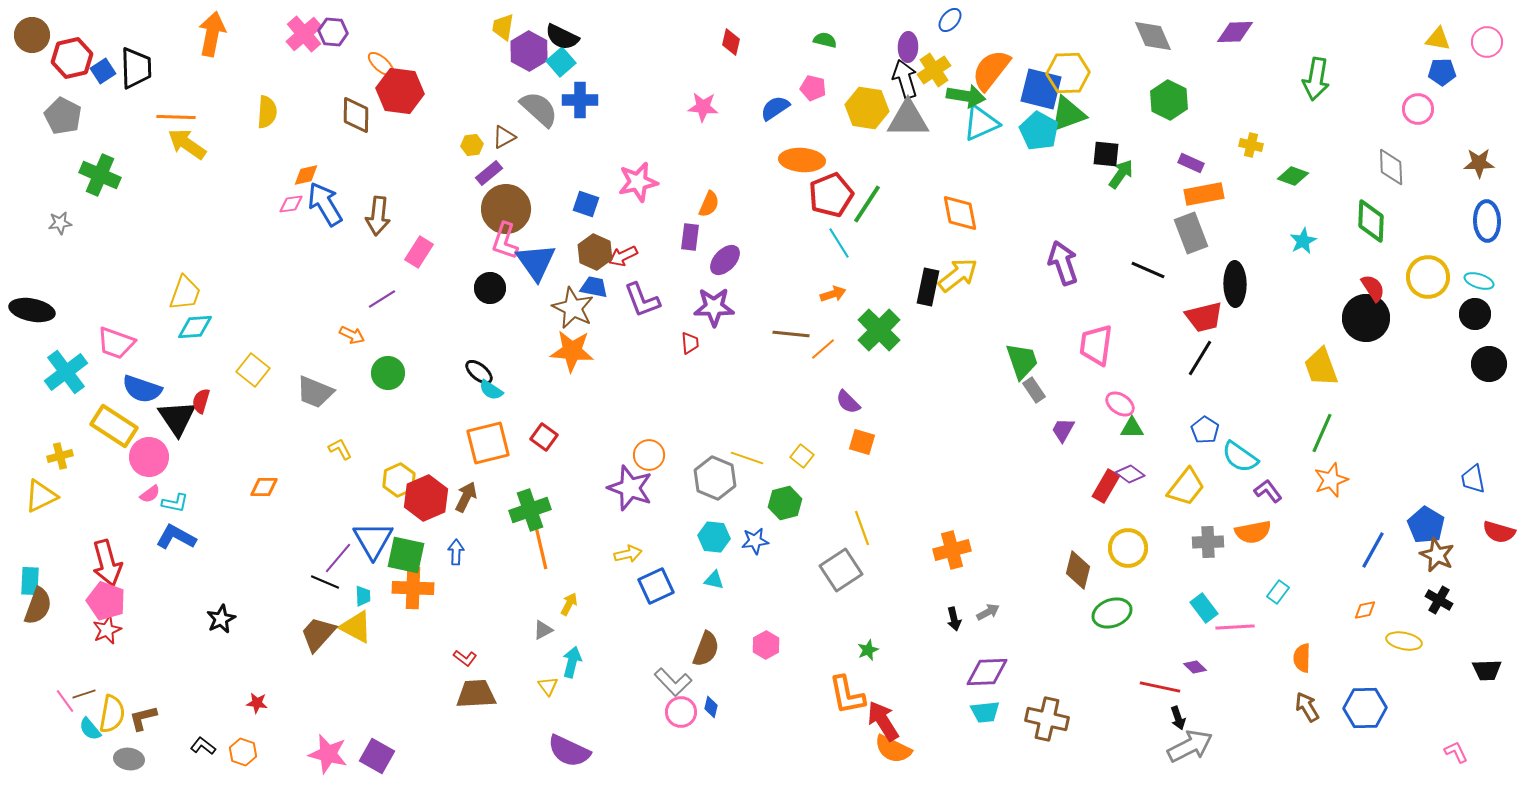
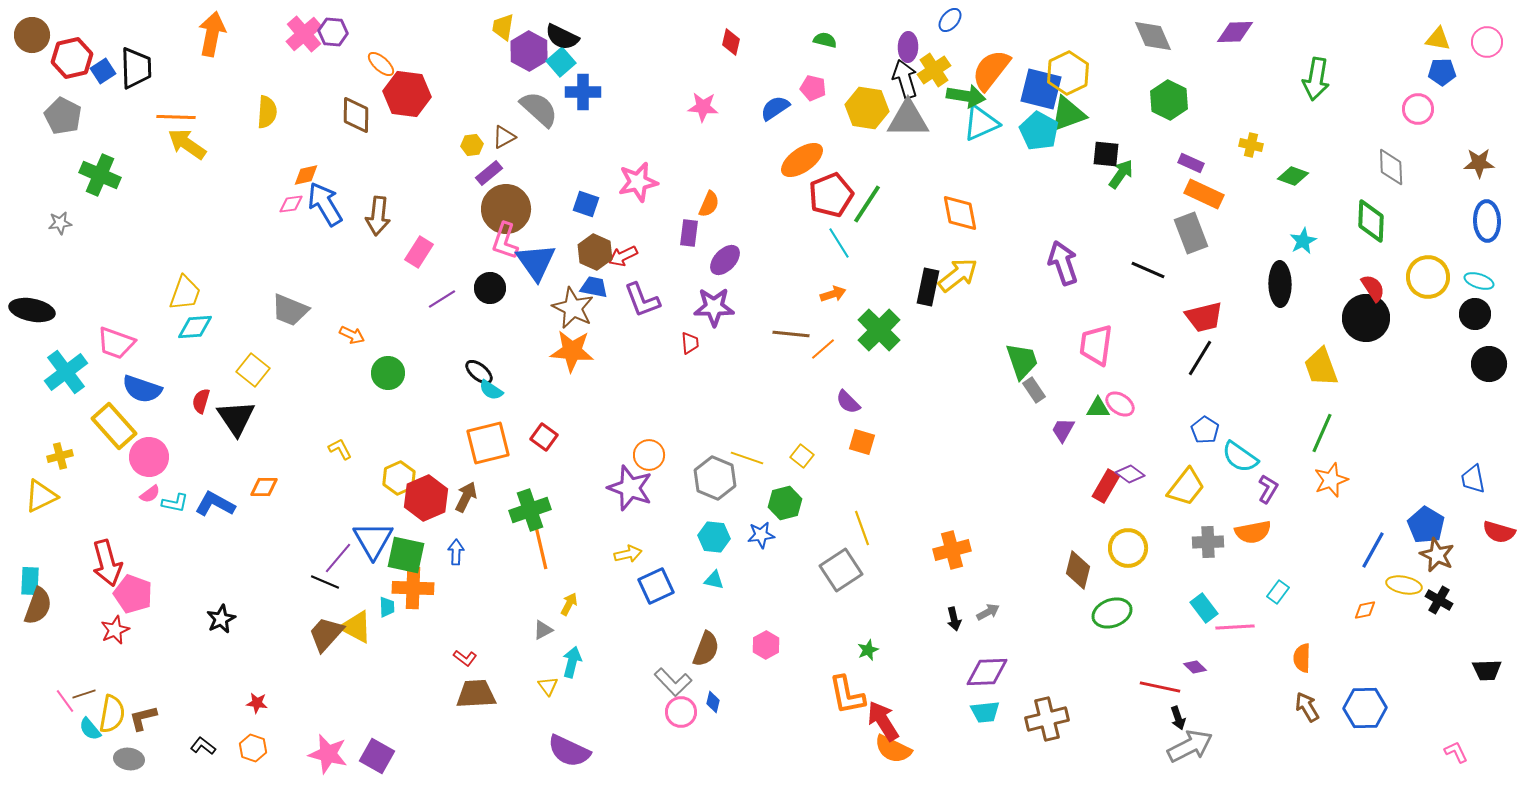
yellow hexagon at (1068, 73): rotated 24 degrees counterclockwise
red hexagon at (400, 91): moved 7 px right, 3 px down
blue cross at (580, 100): moved 3 px right, 8 px up
orange ellipse at (802, 160): rotated 39 degrees counterclockwise
orange rectangle at (1204, 194): rotated 36 degrees clockwise
purple rectangle at (690, 237): moved 1 px left, 4 px up
black ellipse at (1235, 284): moved 45 px right
purple line at (382, 299): moved 60 px right
gray trapezoid at (315, 392): moved 25 px left, 82 px up
black triangle at (177, 418): moved 59 px right
yellow rectangle at (114, 426): rotated 15 degrees clockwise
green triangle at (1132, 428): moved 34 px left, 20 px up
yellow hexagon at (399, 480): moved 2 px up
purple L-shape at (1268, 491): moved 2 px up; rotated 68 degrees clockwise
blue L-shape at (176, 537): moved 39 px right, 33 px up
blue star at (755, 541): moved 6 px right, 6 px up
cyan trapezoid at (363, 596): moved 24 px right, 11 px down
pink pentagon at (106, 601): moved 27 px right, 7 px up
red star at (107, 630): moved 8 px right
brown trapezoid at (318, 634): moved 8 px right
yellow ellipse at (1404, 641): moved 56 px up
blue diamond at (711, 707): moved 2 px right, 5 px up
brown cross at (1047, 719): rotated 27 degrees counterclockwise
orange hexagon at (243, 752): moved 10 px right, 4 px up
